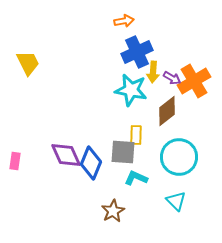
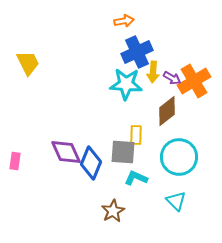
cyan star: moved 5 px left, 6 px up; rotated 8 degrees counterclockwise
purple diamond: moved 3 px up
